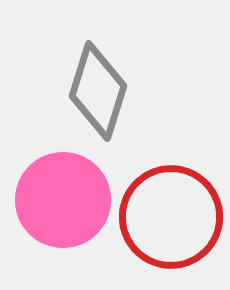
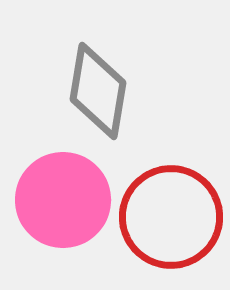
gray diamond: rotated 8 degrees counterclockwise
